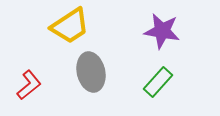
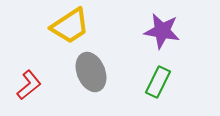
gray ellipse: rotated 9 degrees counterclockwise
green rectangle: rotated 16 degrees counterclockwise
